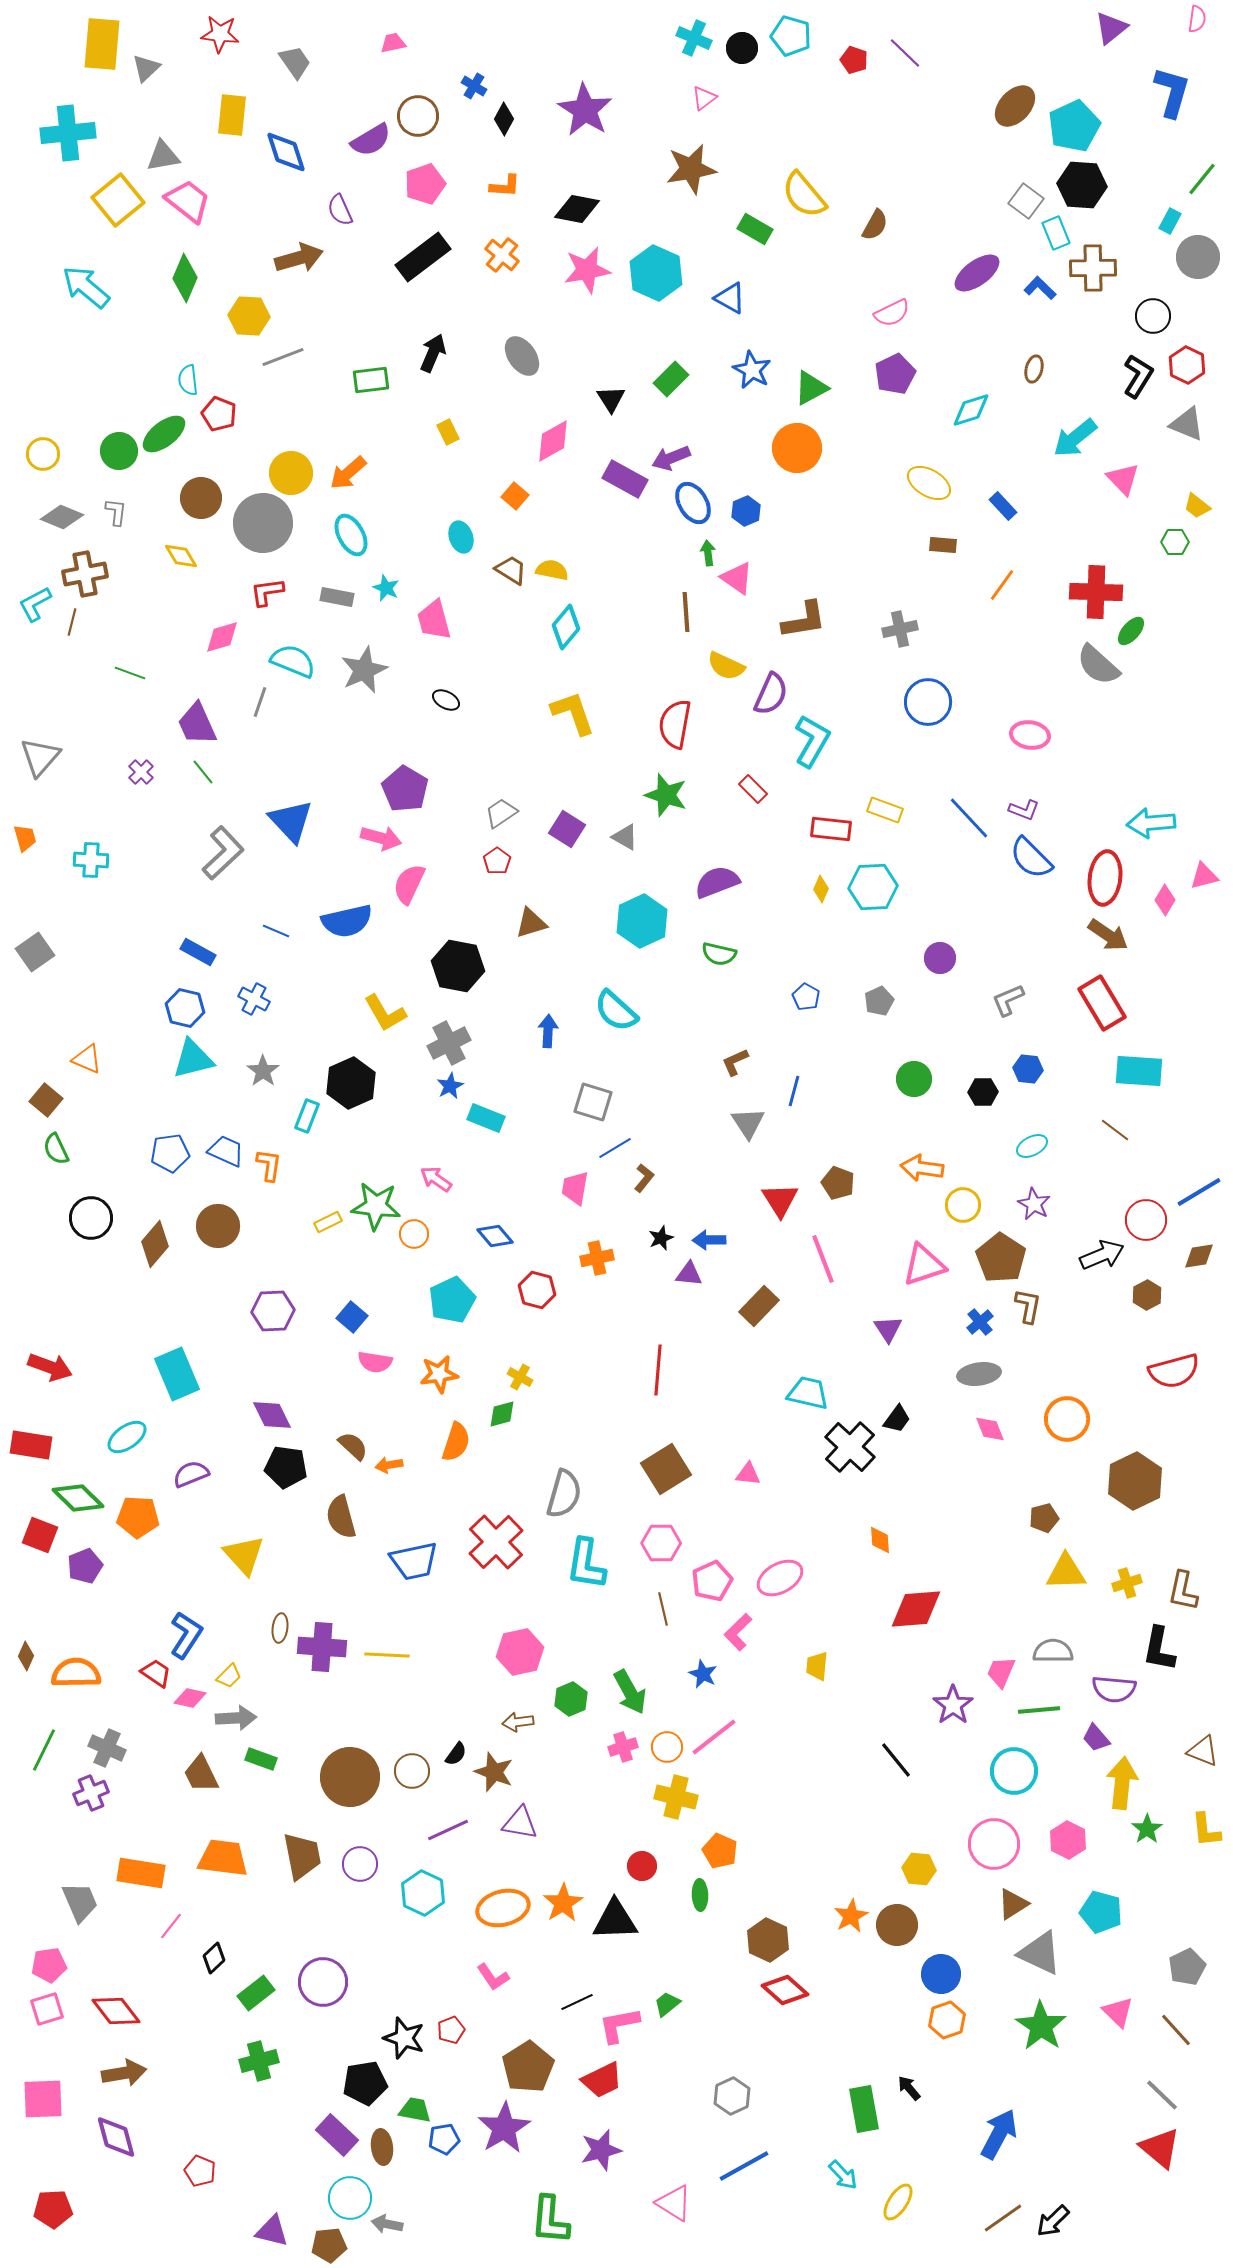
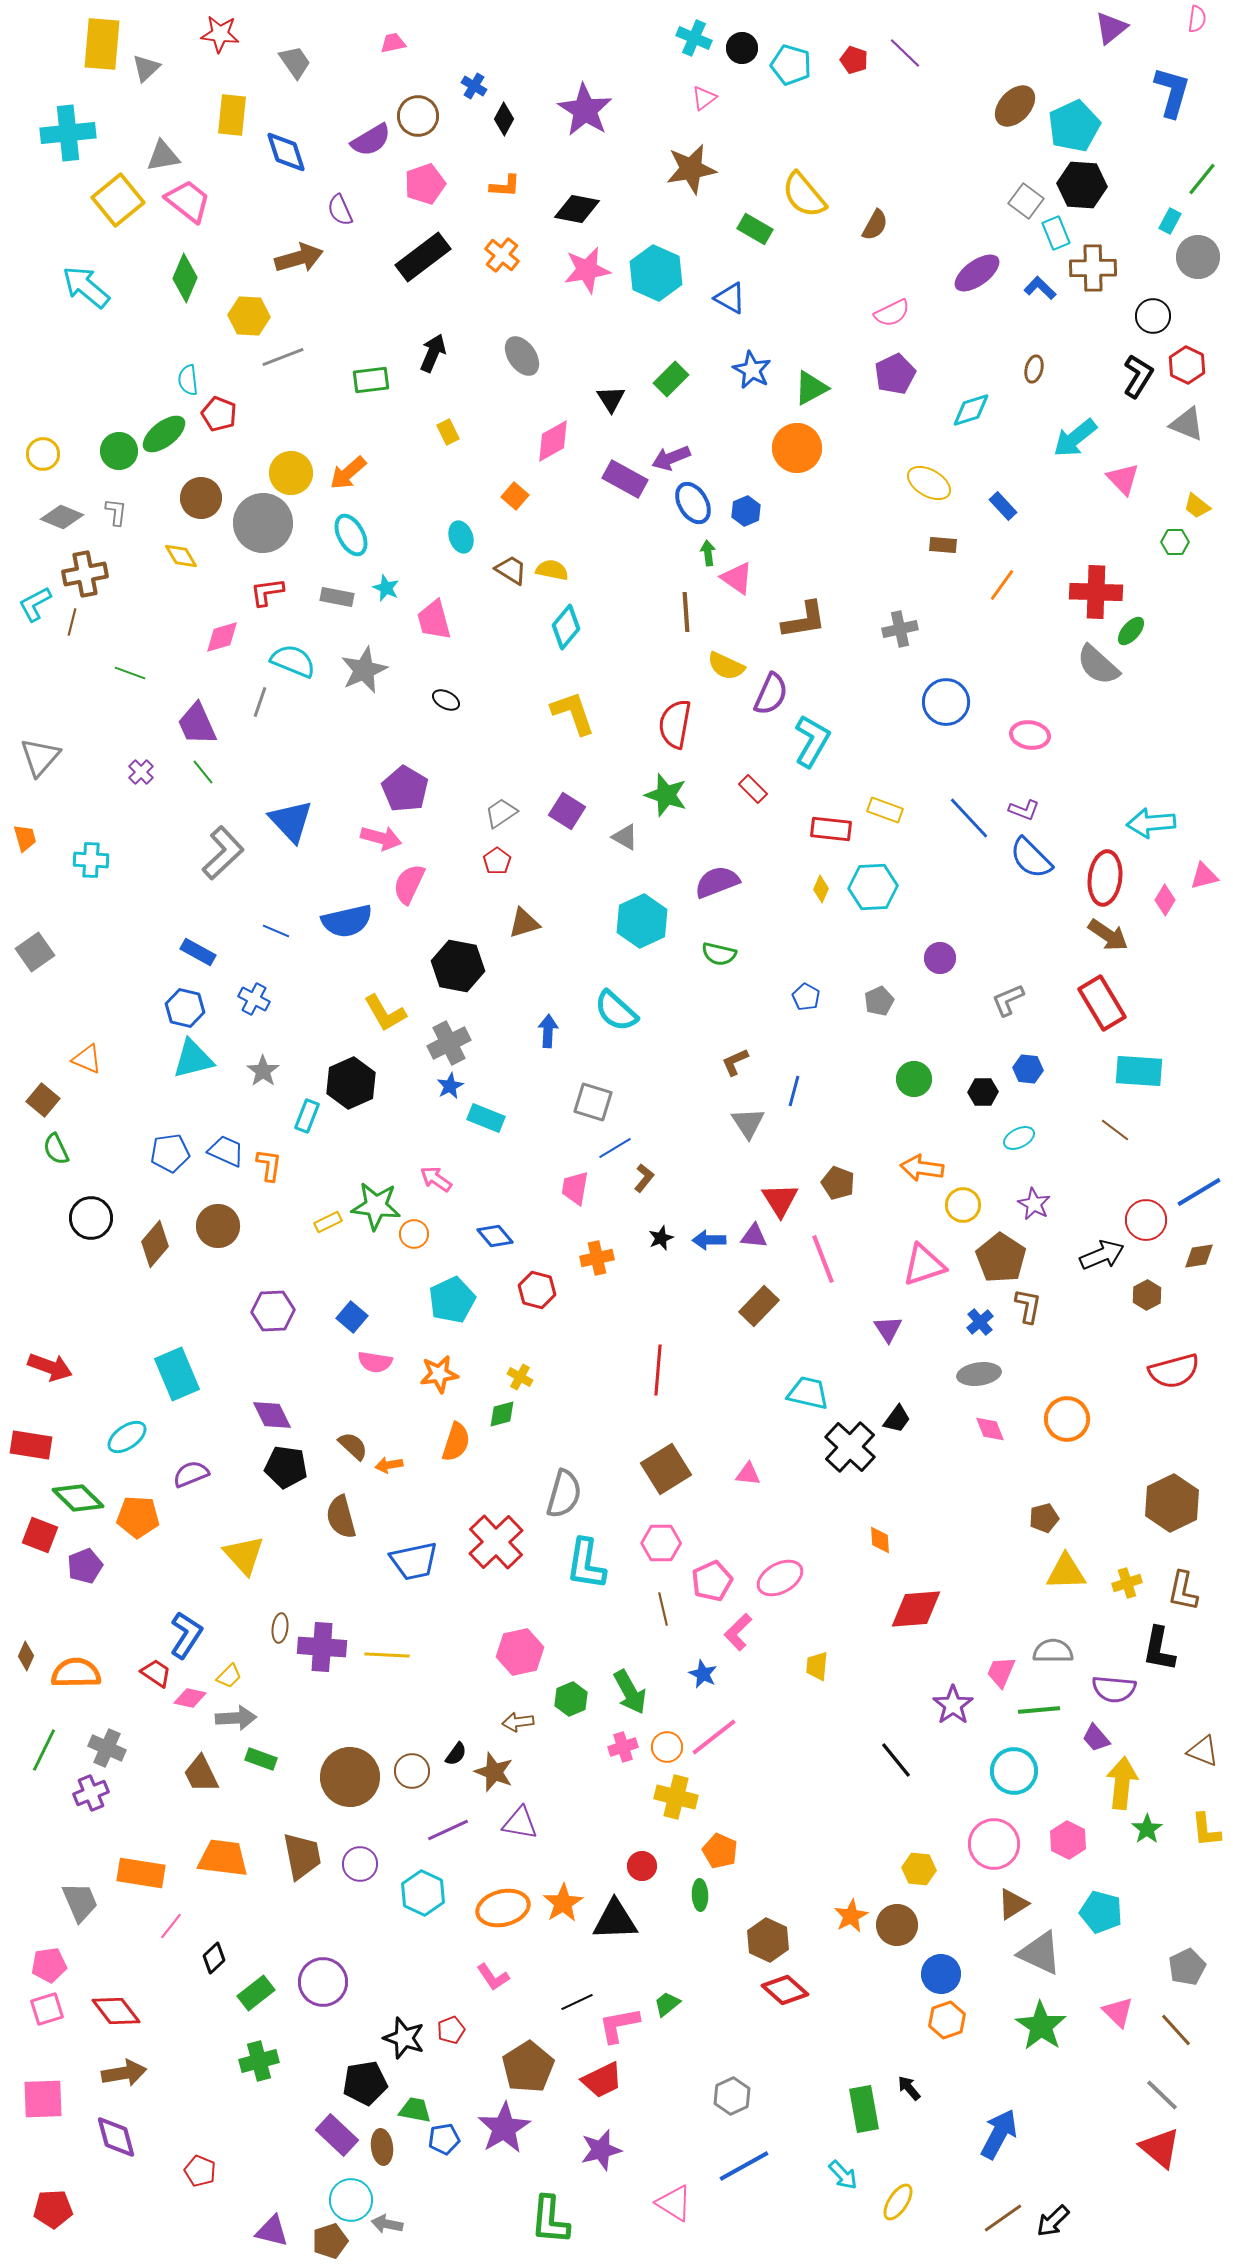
cyan pentagon at (791, 36): moved 29 px down
blue circle at (928, 702): moved 18 px right
purple square at (567, 829): moved 18 px up
brown triangle at (531, 923): moved 7 px left
brown square at (46, 1100): moved 3 px left
cyan ellipse at (1032, 1146): moved 13 px left, 8 px up
purple triangle at (689, 1274): moved 65 px right, 38 px up
brown hexagon at (1135, 1481): moved 37 px right, 22 px down
cyan circle at (350, 2198): moved 1 px right, 2 px down
brown pentagon at (329, 2245): moved 1 px right, 4 px up; rotated 12 degrees counterclockwise
